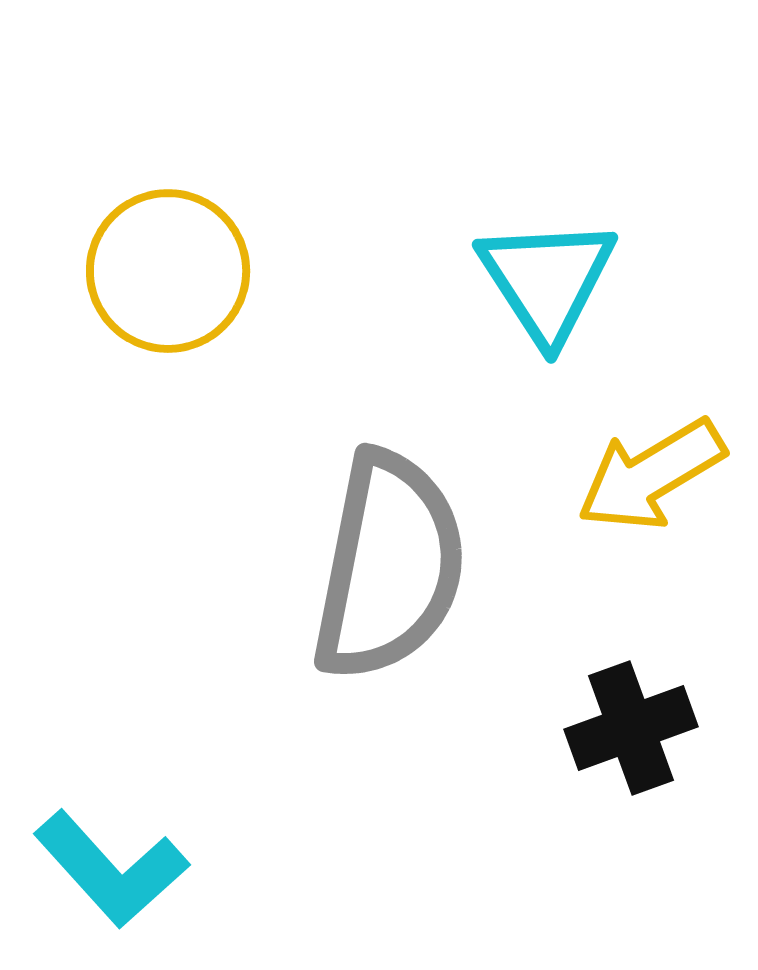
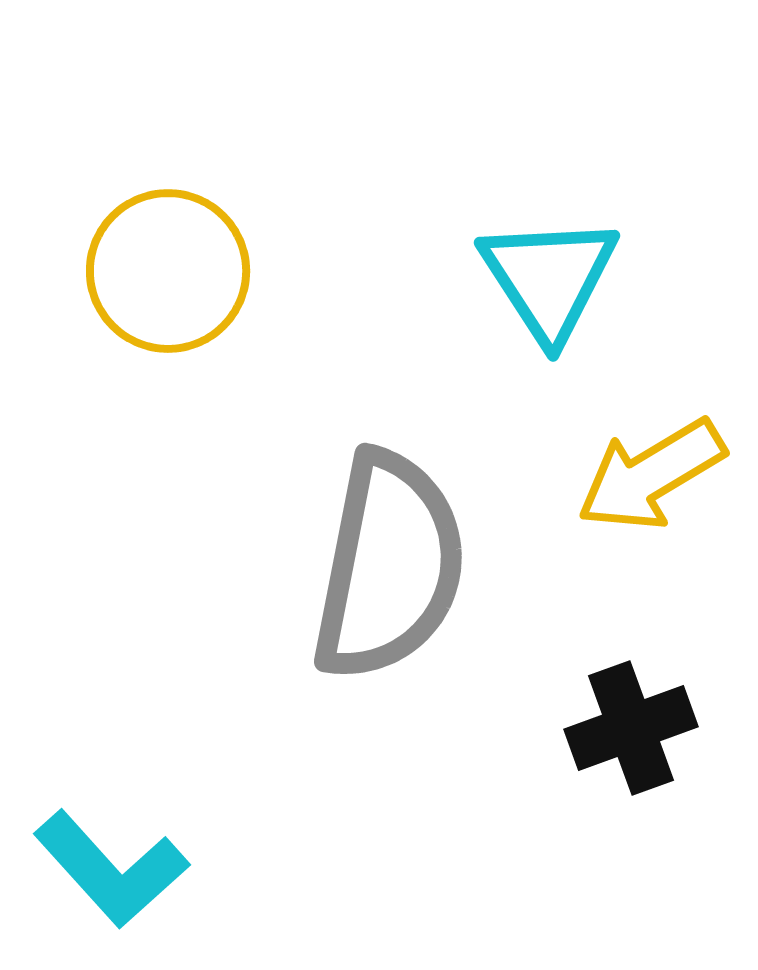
cyan triangle: moved 2 px right, 2 px up
